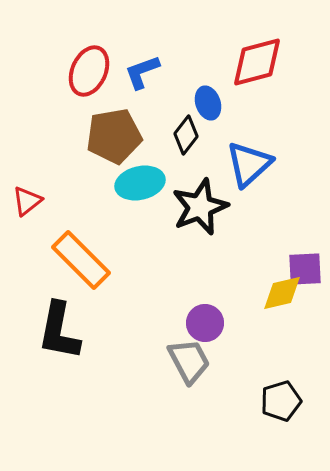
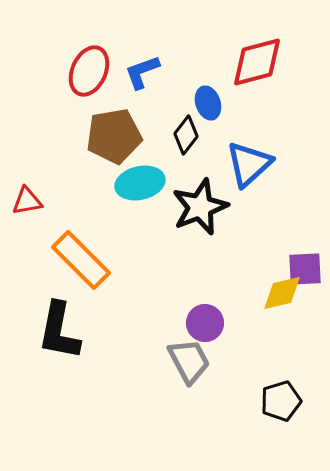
red triangle: rotated 28 degrees clockwise
